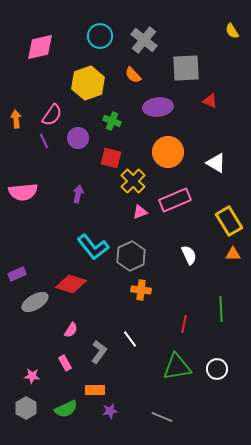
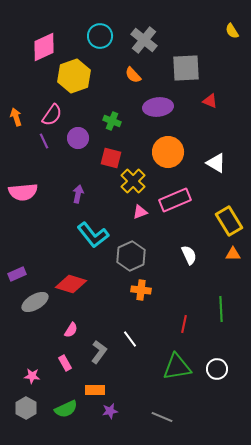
pink diamond at (40, 47): moved 4 px right; rotated 12 degrees counterclockwise
yellow hexagon at (88, 83): moved 14 px left, 7 px up
orange arrow at (16, 119): moved 2 px up; rotated 12 degrees counterclockwise
cyan L-shape at (93, 247): moved 12 px up
